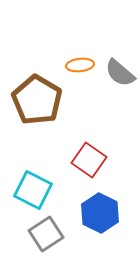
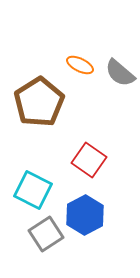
orange ellipse: rotated 32 degrees clockwise
brown pentagon: moved 2 px right, 2 px down; rotated 9 degrees clockwise
blue hexagon: moved 15 px left, 2 px down; rotated 6 degrees clockwise
